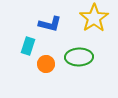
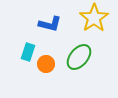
cyan rectangle: moved 6 px down
green ellipse: rotated 48 degrees counterclockwise
